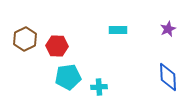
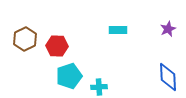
cyan pentagon: moved 1 px right, 1 px up; rotated 10 degrees counterclockwise
